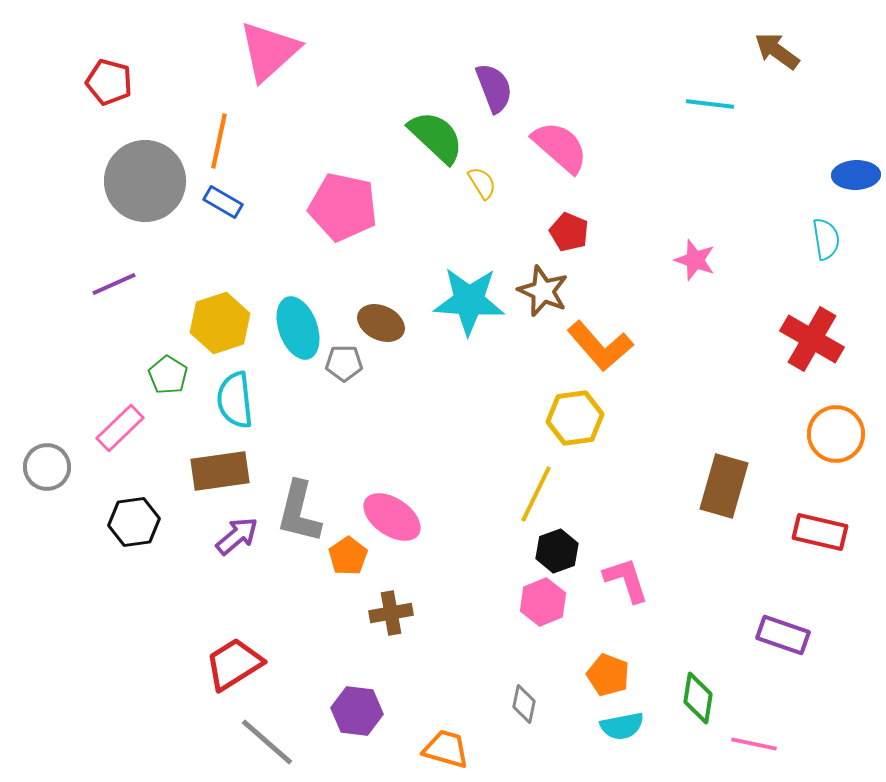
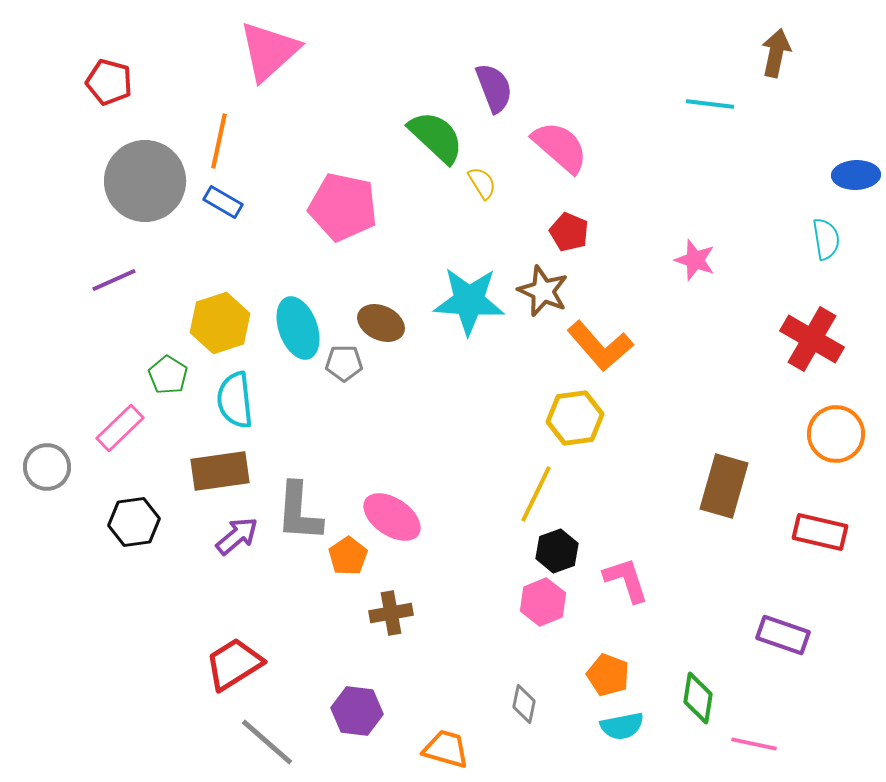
brown arrow at (777, 51): moved 1 px left, 2 px down; rotated 66 degrees clockwise
purple line at (114, 284): moved 4 px up
gray L-shape at (299, 512): rotated 10 degrees counterclockwise
